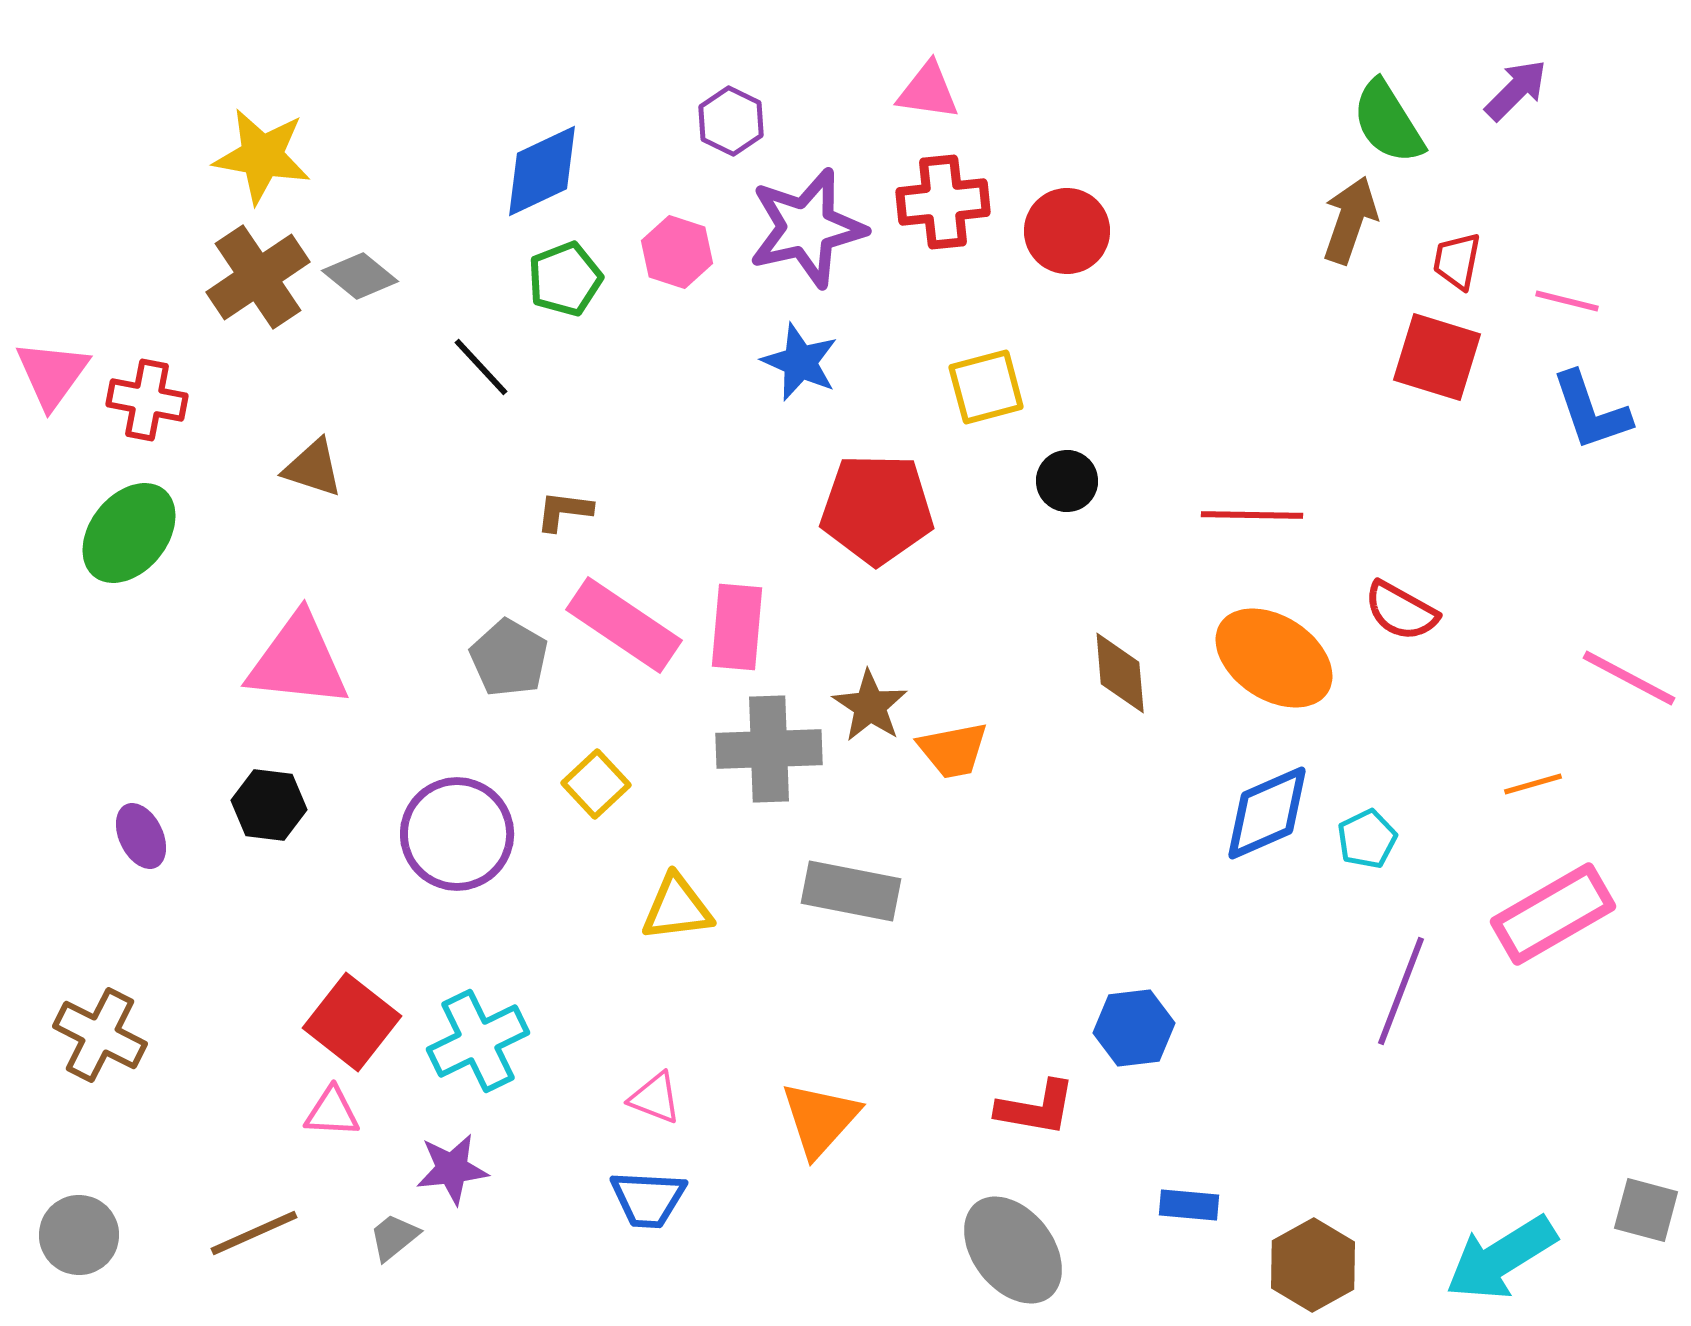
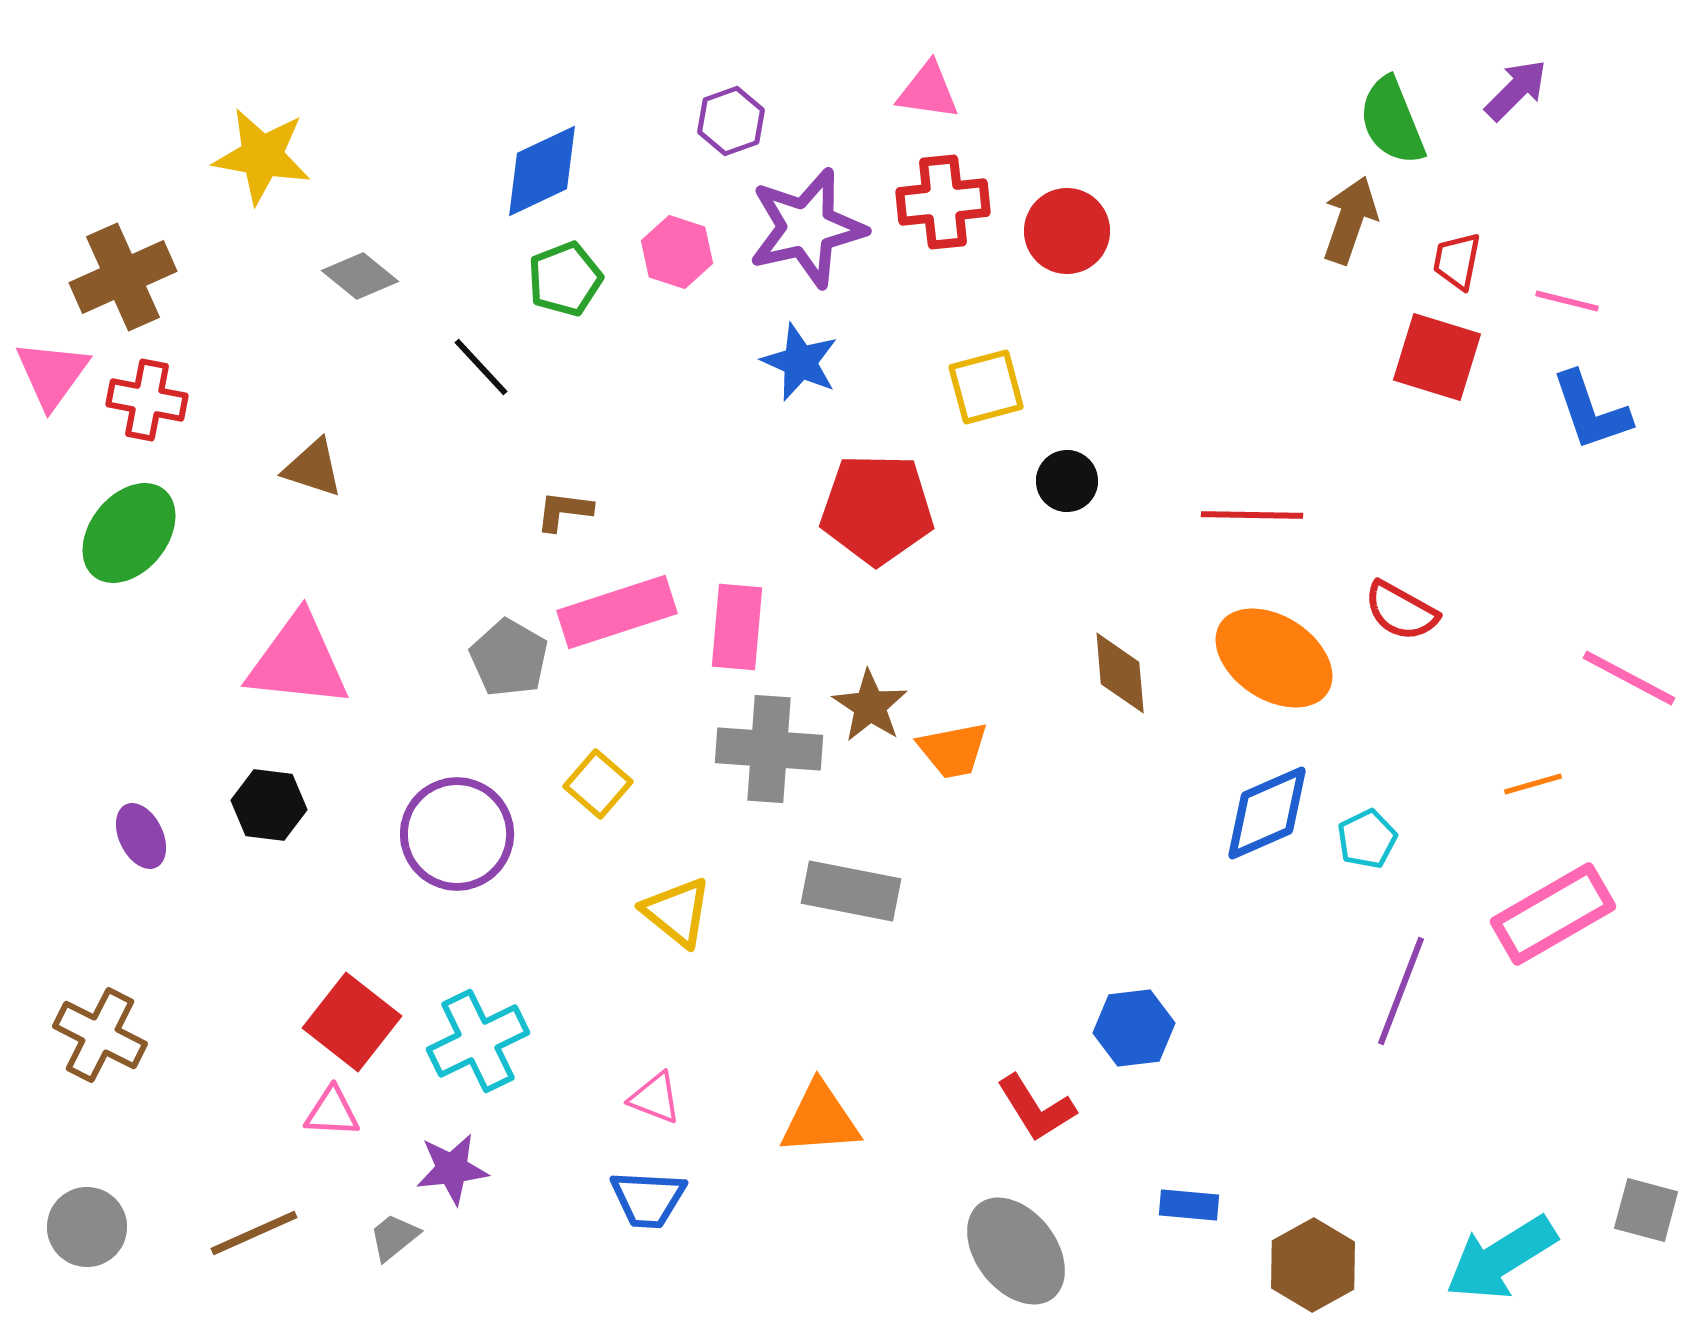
purple hexagon at (731, 121): rotated 14 degrees clockwise
green semicircle at (1388, 122): moved 4 px right, 1 px up; rotated 10 degrees clockwise
brown cross at (258, 277): moved 135 px left; rotated 10 degrees clockwise
pink rectangle at (624, 625): moved 7 px left, 13 px up; rotated 52 degrees counterclockwise
gray cross at (769, 749): rotated 6 degrees clockwise
yellow square at (596, 784): moved 2 px right; rotated 6 degrees counterclockwise
yellow triangle at (677, 908): moved 4 px down; rotated 46 degrees clockwise
red L-shape at (1036, 1108): rotated 48 degrees clockwise
orange triangle at (820, 1119): rotated 44 degrees clockwise
gray circle at (79, 1235): moved 8 px right, 8 px up
gray ellipse at (1013, 1250): moved 3 px right, 1 px down
